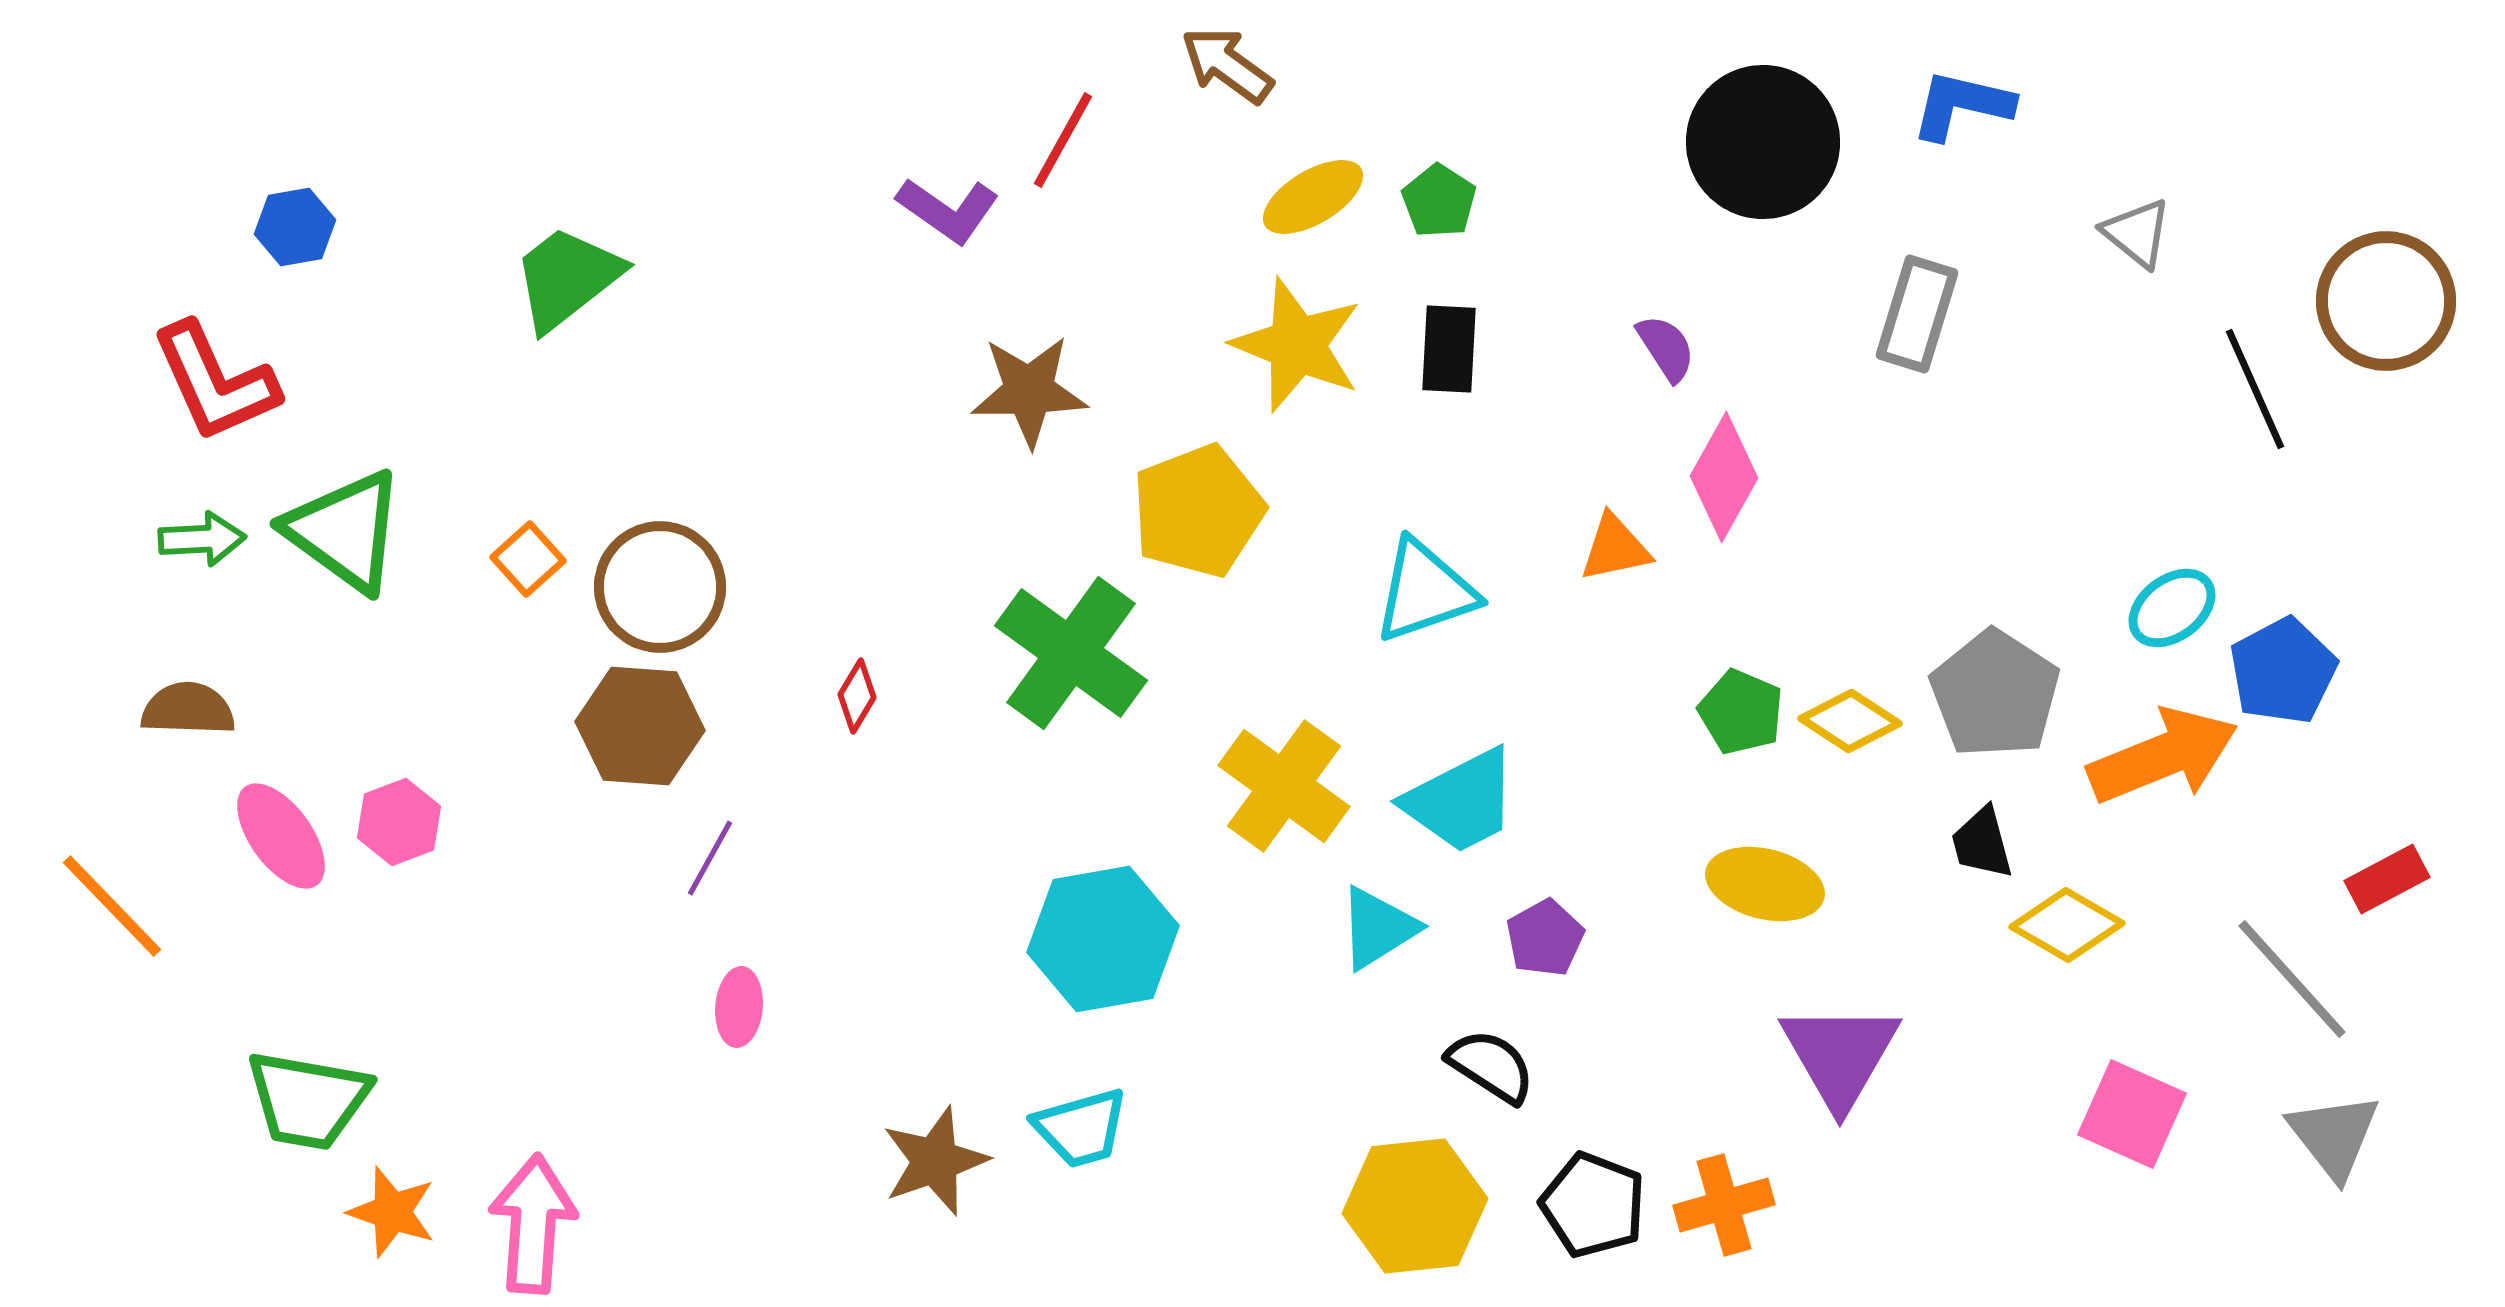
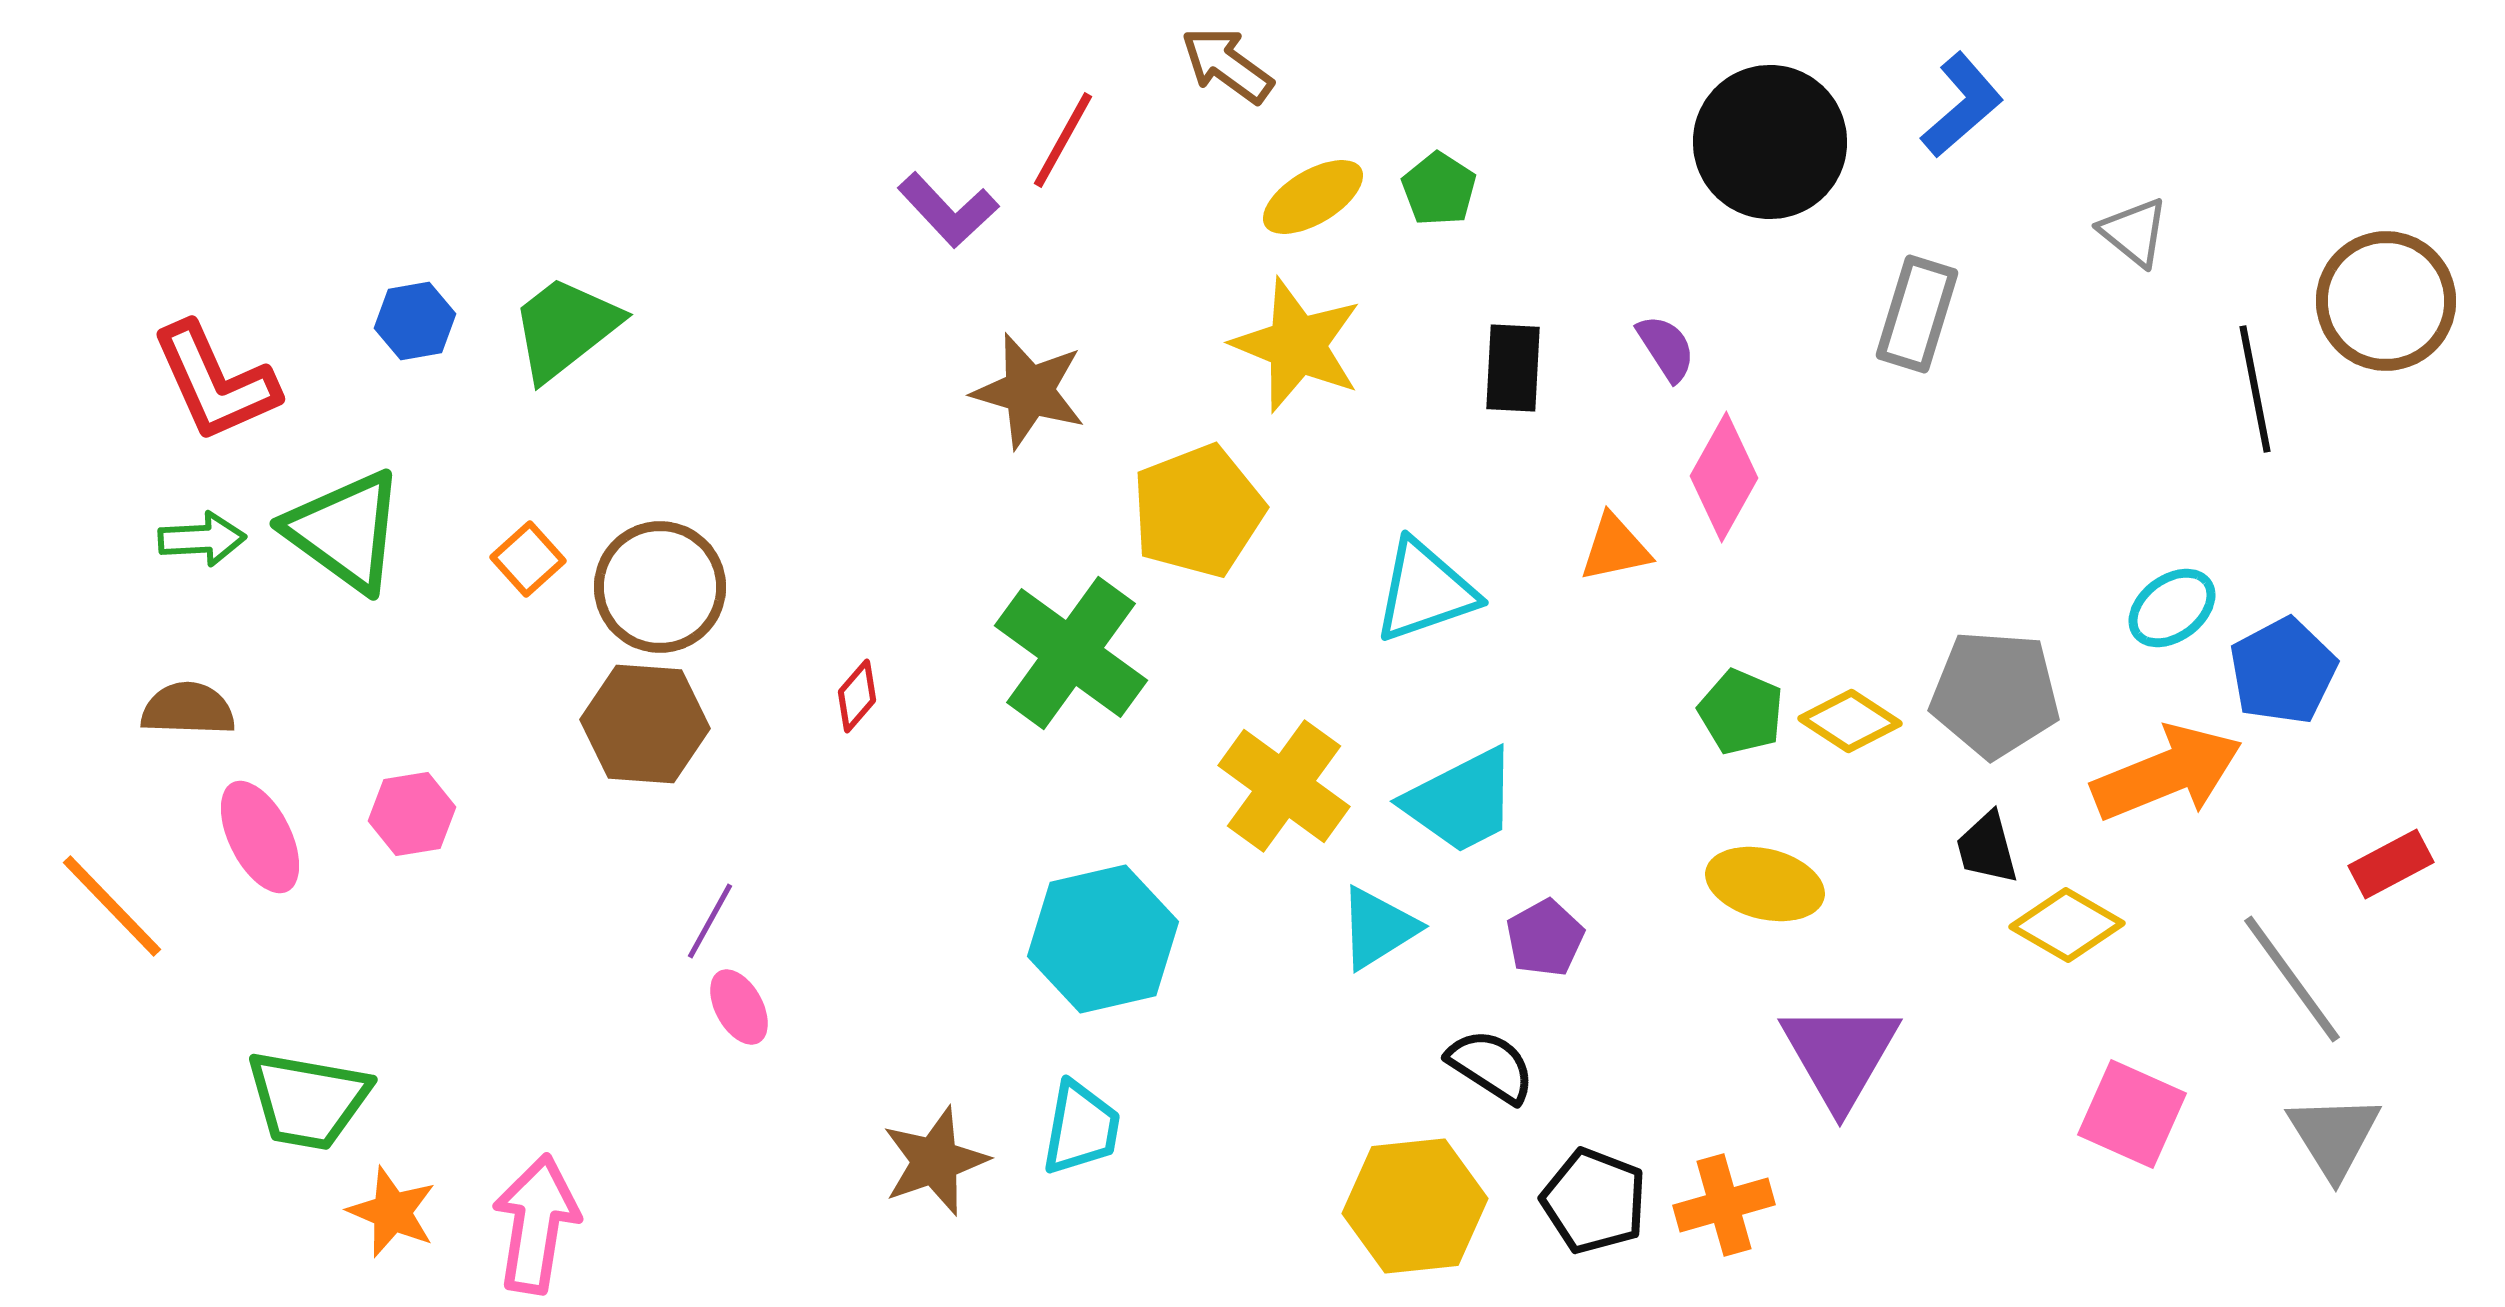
blue L-shape at (1962, 105): rotated 126 degrees clockwise
black circle at (1763, 142): moved 7 px right
green pentagon at (1439, 201): moved 12 px up
purple L-shape at (948, 210): rotated 12 degrees clockwise
blue hexagon at (295, 227): moved 120 px right, 94 px down
gray triangle at (2137, 233): moved 3 px left, 1 px up
green trapezoid at (567, 278): moved 2 px left, 50 px down
black rectangle at (1449, 349): moved 64 px right, 19 px down
black line at (2255, 389): rotated 13 degrees clockwise
brown star at (1029, 391): rotated 17 degrees clockwise
gray pentagon at (1995, 694): rotated 29 degrees counterclockwise
red diamond at (857, 696): rotated 10 degrees clockwise
brown hexagon at (640, 726): moved 5 px right, 2 px up
orange arrow at (2163, 756): moved 4 px right, 17 px down
pink hexagon at (399, 822): moved 13 px right, 8 px up; rotated 12 degrees clockwise
pink ellipse at (281, 836): moved 21 px left, 1 px down; rotated 9 degrees clockwise
black trapezoid at (1982, 843): moved 5 px right, 5 px down
purple line at (710, 858): moved 63 px down
red rectangle at (2387, 879): moved 4 px right, 15 px up
cyan hexagon at (1103, 939): rotated 3 degrees counterclockwise
gray line at (2292, 979): rotated 6 degrees clockwise
pink ellipse at (739, 1007): rotated 34 degrees counterclockwise
cyan trapezoid at (1081, 1128): rotated 64 degrees counterclockwise
gray triangle at (2334, 1136): rotated 6 degrees clockwise
black pentagon at (1593, 1205): moved 1 px right, 4 px up
orange star at (392, 1212): rotated 4 degrees clockwise
pink arrow at (533, 1224): moved 3 px right; rotated 5 degrees clockwise
